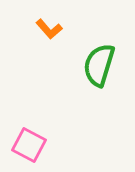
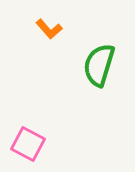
pink square: moved 1 px left, 1 px up
